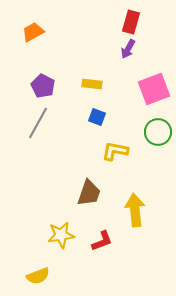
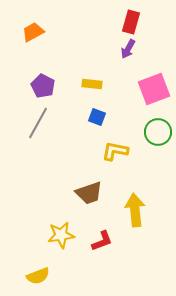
brown trapezoid: rotated 52 degrees clockwise
